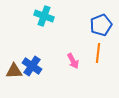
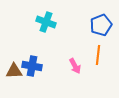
cyan cross: moved 2 px right, 6 px down
orange line: moved 2 px down
pink arrow: moved 2 px right, 5 px down
blue cross: rotated 24 degrees counterclockwise
